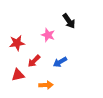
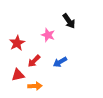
red star: rotated 21 degrees counterclockwise
orange arrow: moved 11 px left, 1 px down
